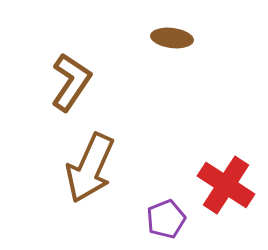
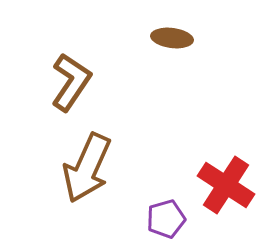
brown arrow: moved 3 px left
purple pentagon: rotated 6 degrees clockwise
